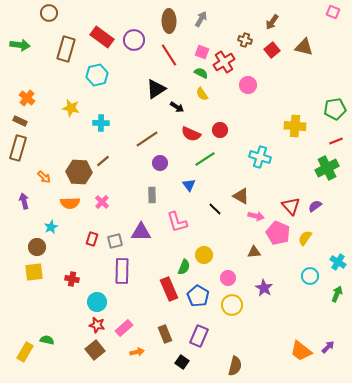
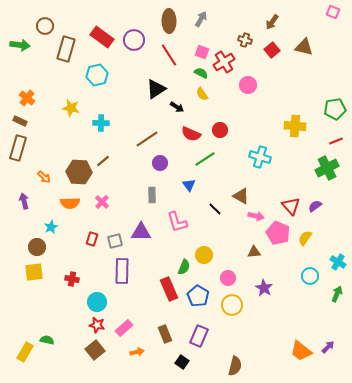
brown circle at (49, 13): moved 4 px left, 13 px down
